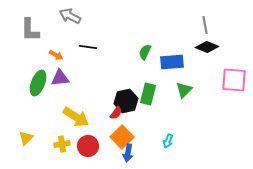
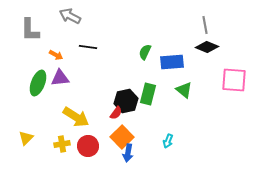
green triangle: rotated 36 degrees counterclockwise
